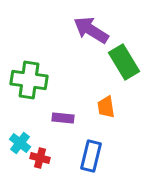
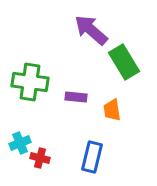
purple arrow: rotated 9 degrees clockwise
green cross: moved 1 px right, 2 px down
orange trapezoid: moved 6 px right, 3 px down
purple rectangle: moved 13 px right, 21 px up
cyan cross: rotated 30 degrees clockwise
blue rectangle: moved 1 px right, 1 px down
